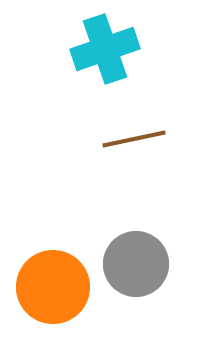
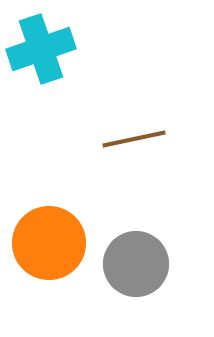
cyan cross: moved 64 px left
orange circle: moved 4 px left, 44 px up
